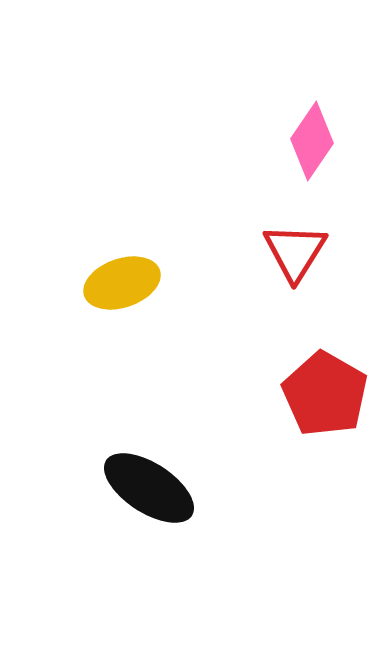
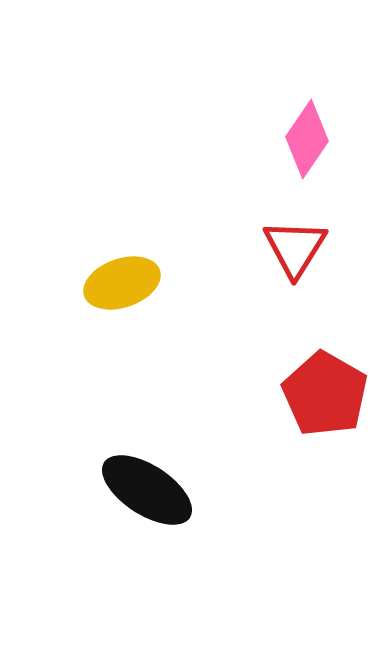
pink diamond: moved 5 px left, 2 px up
red triangle: moved 4 px up
black ellipse: moved 2 px left, 2 px down
